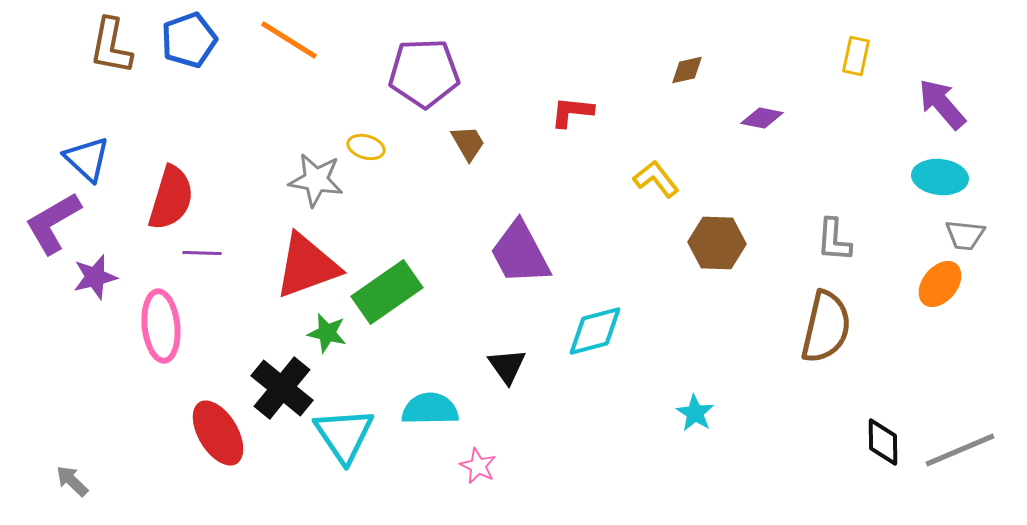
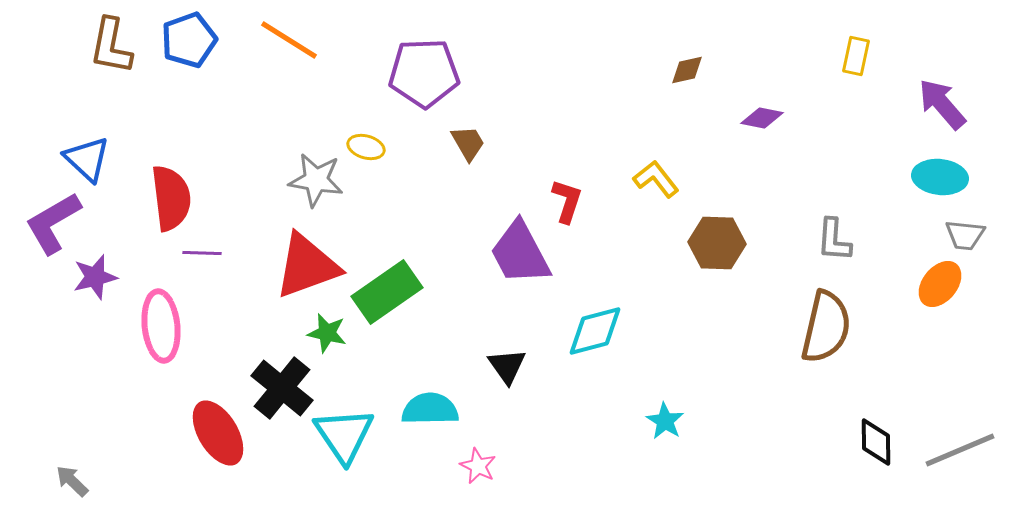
red L-shape: moved 5 px left, 89 px down; rotated 102 degrees clockwise
red semicircle: rotated 24 degrees counterclockwise
cyan star: moved 30 px left, 8 px down
black diamond: moved 7 px left
